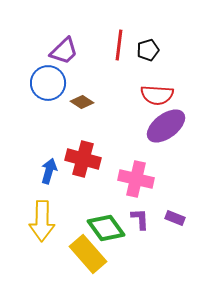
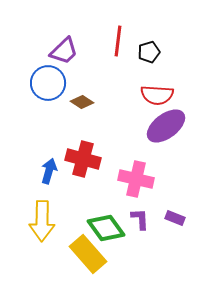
red line: moved 1 px left, 4 px up
black pentagon: moved 1 px right, 2 px down
